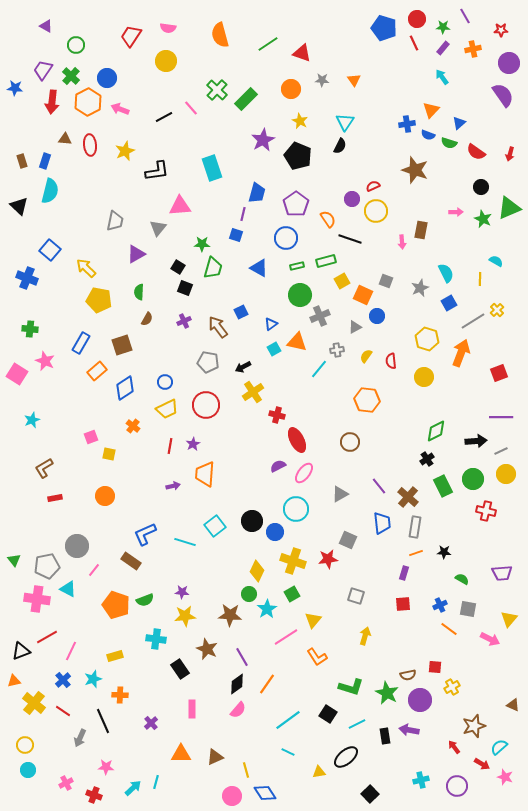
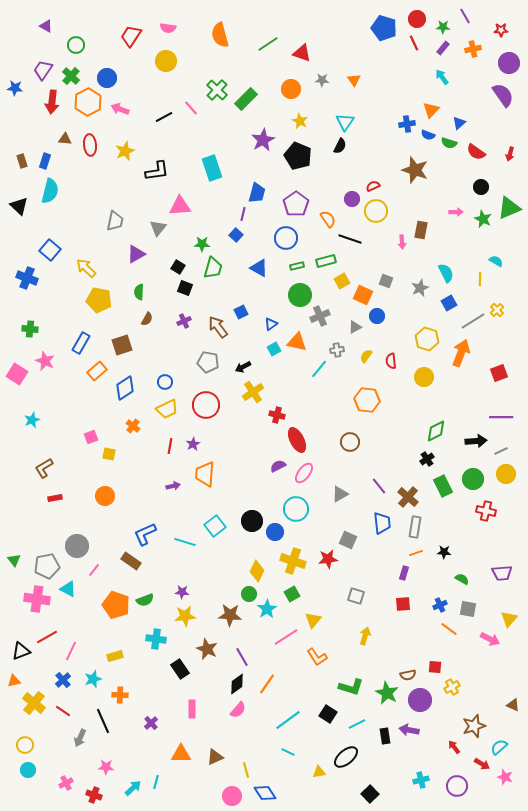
blue square at (236, 235): rotated 24 degrees clockwise
